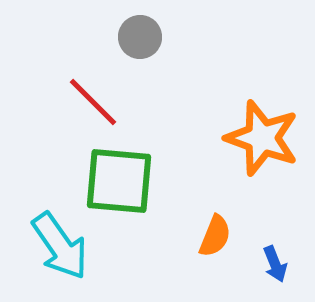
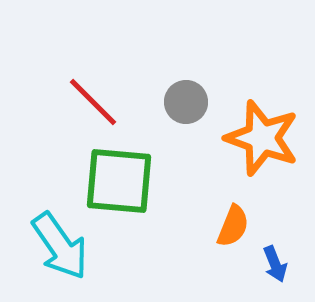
gray circle: moved 46 px right, 65 px down
orange semicircle: moved 18 px right, 10 px up
